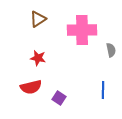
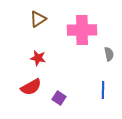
gray semicircle: moved 2 px left, 4 px down
red semicircle: rotated 15 degrees counterclockwise
